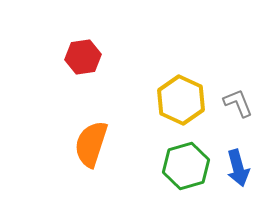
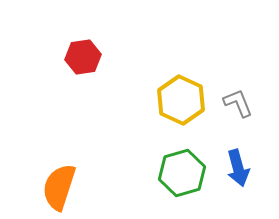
orange semicircle: moved 32 px left, 43 px down
green hexagon: moved 4 px left, 7 px down
